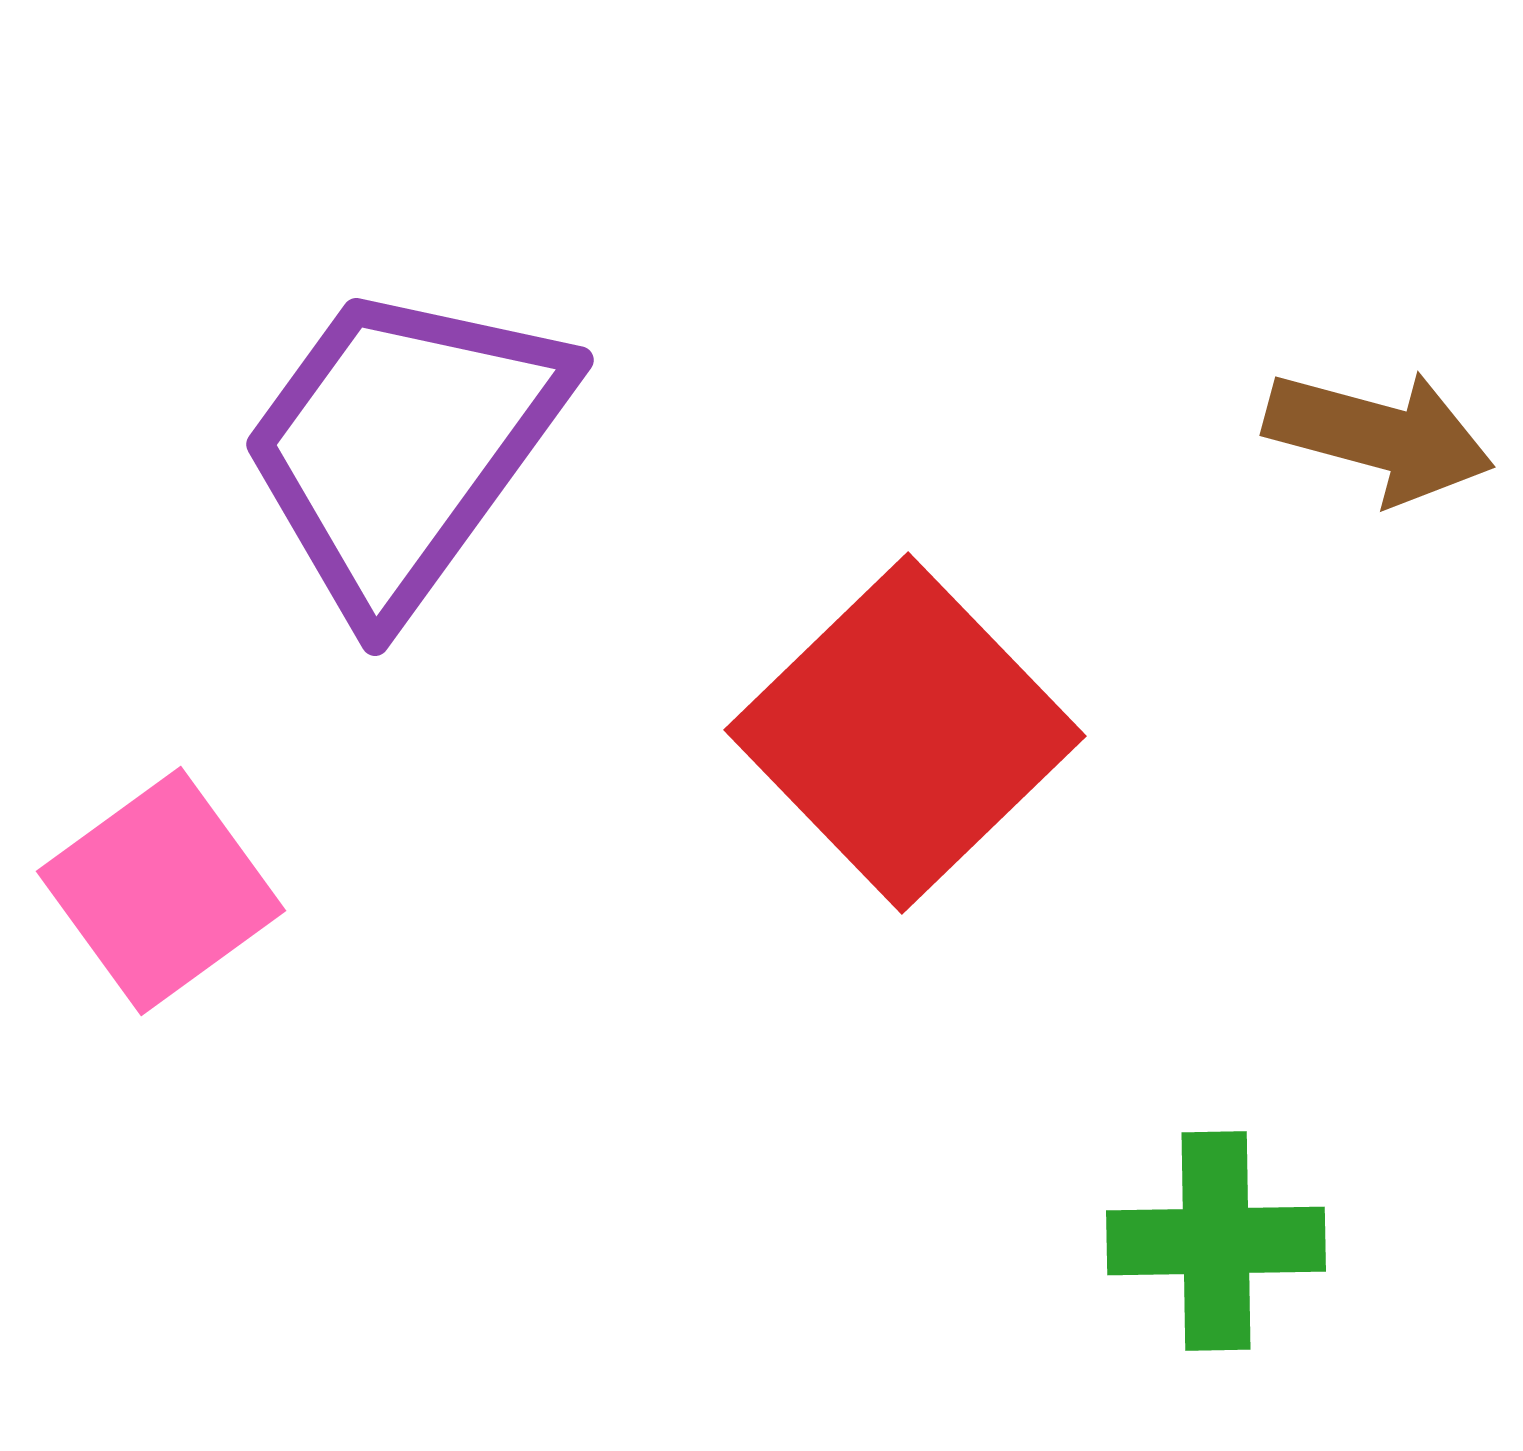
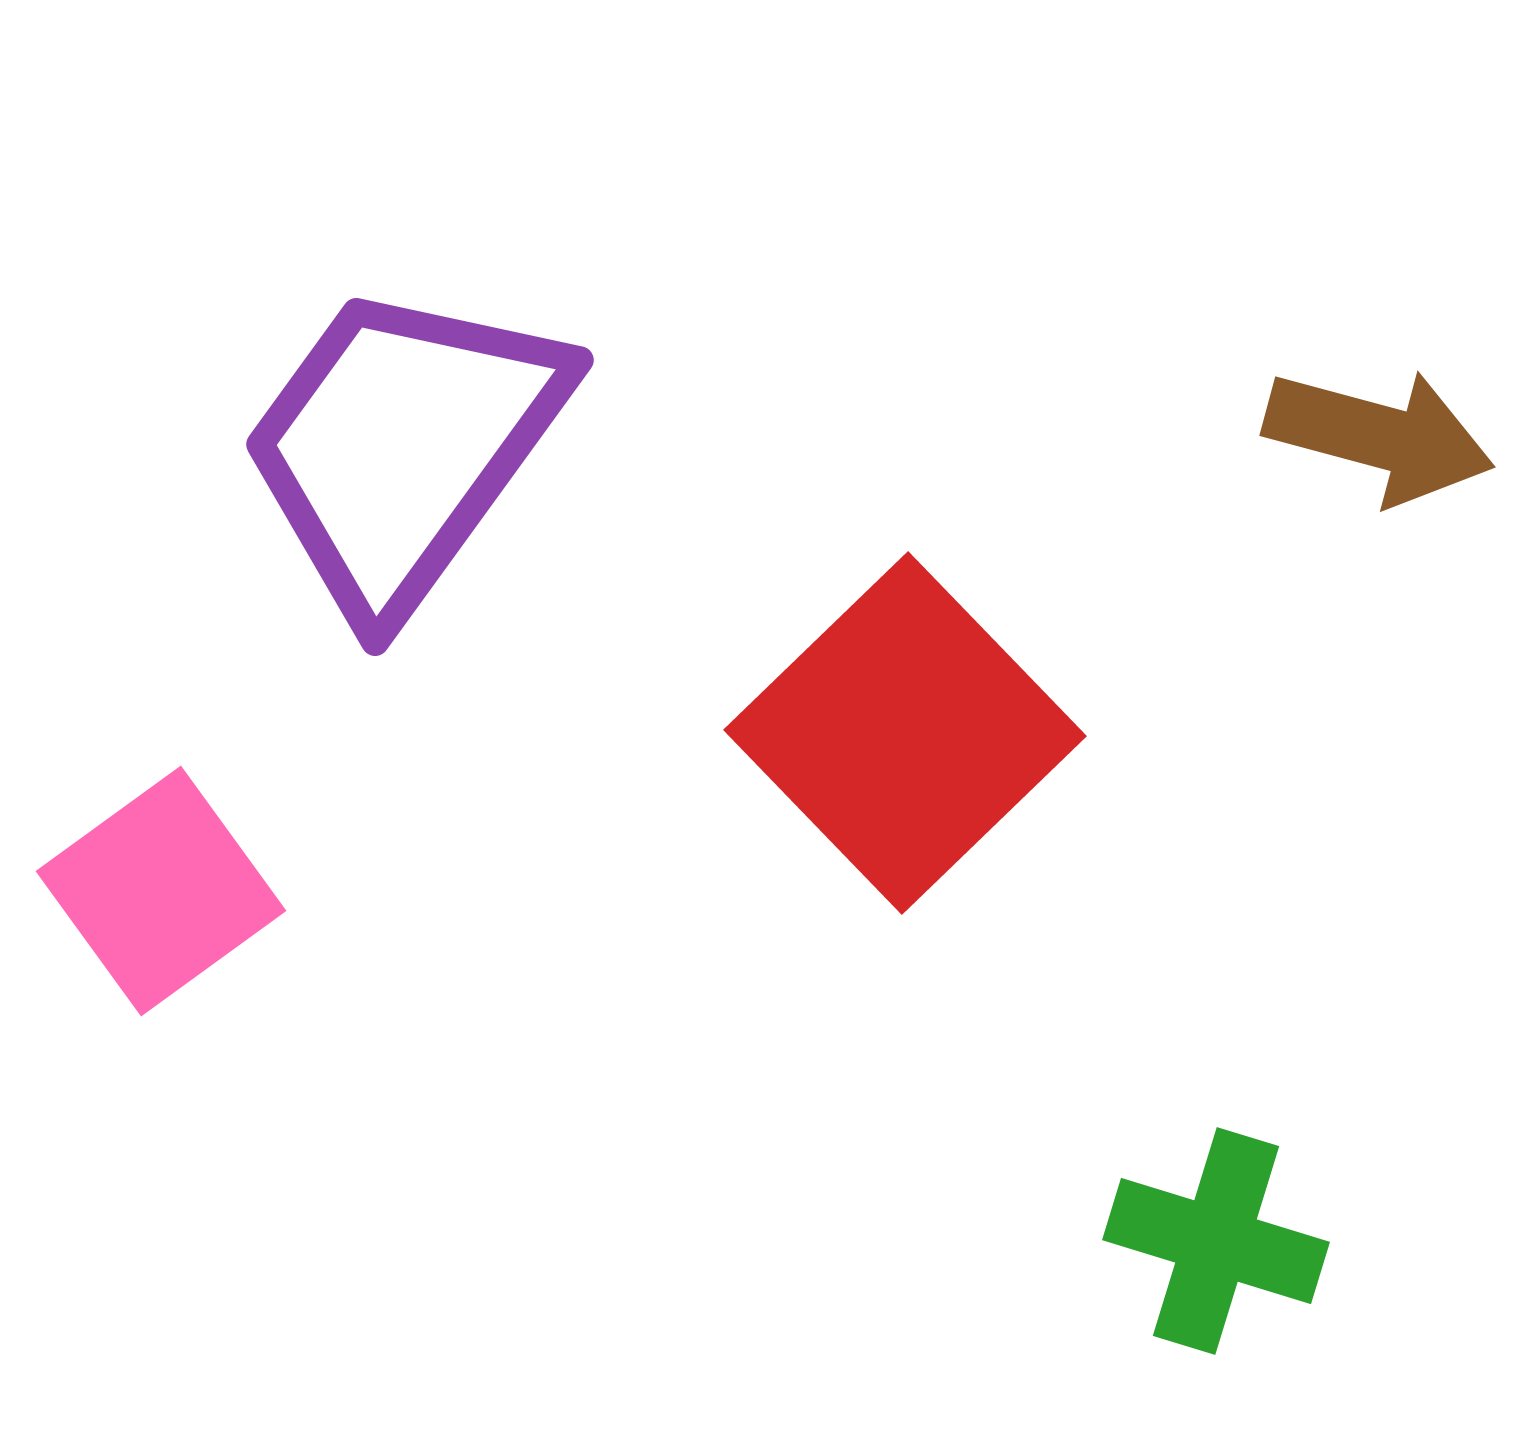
green cross: rotated 18 degrees clockwise
